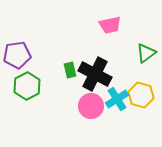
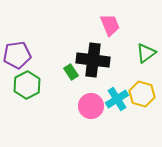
pink trapezoid: rotated 100 degrees counterclockwise
green rectangle: moved 1 px right, 2 px down; rotated 21 degrees counterclockwise
black cross: moved 2 px left, 14 px up; rotated 20 degrees counterclockwise
green hexagon: moved 1 px up
yellow hexagon: moved 1 px right, 1 px up
